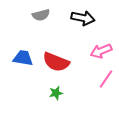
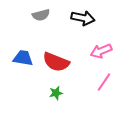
pink line: moved 2 px left, 3 px down
